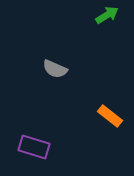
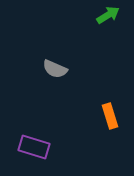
green arrow: moved 1 px right
orange rectangle: rotated 35 degrees clockwise
